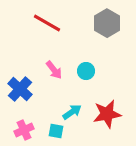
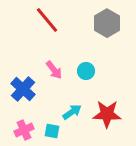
red line: moved 3 px up; rotated 20 degrees clockwise
blue cross: moved 3 px right
red star: rotated 12 degrees clockwise
cyan square: moved 4 px left
